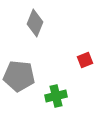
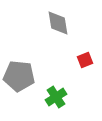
gray diamond: moved 23 px right; rotated 32 degrees counterclockwise
green cross: moved 1 px down; rotated 20 degrees counterclockwise
